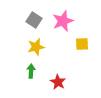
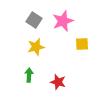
green arrow: moved 2 px left, 4 px down
red star: rotated 14 degrees counterclockwise
